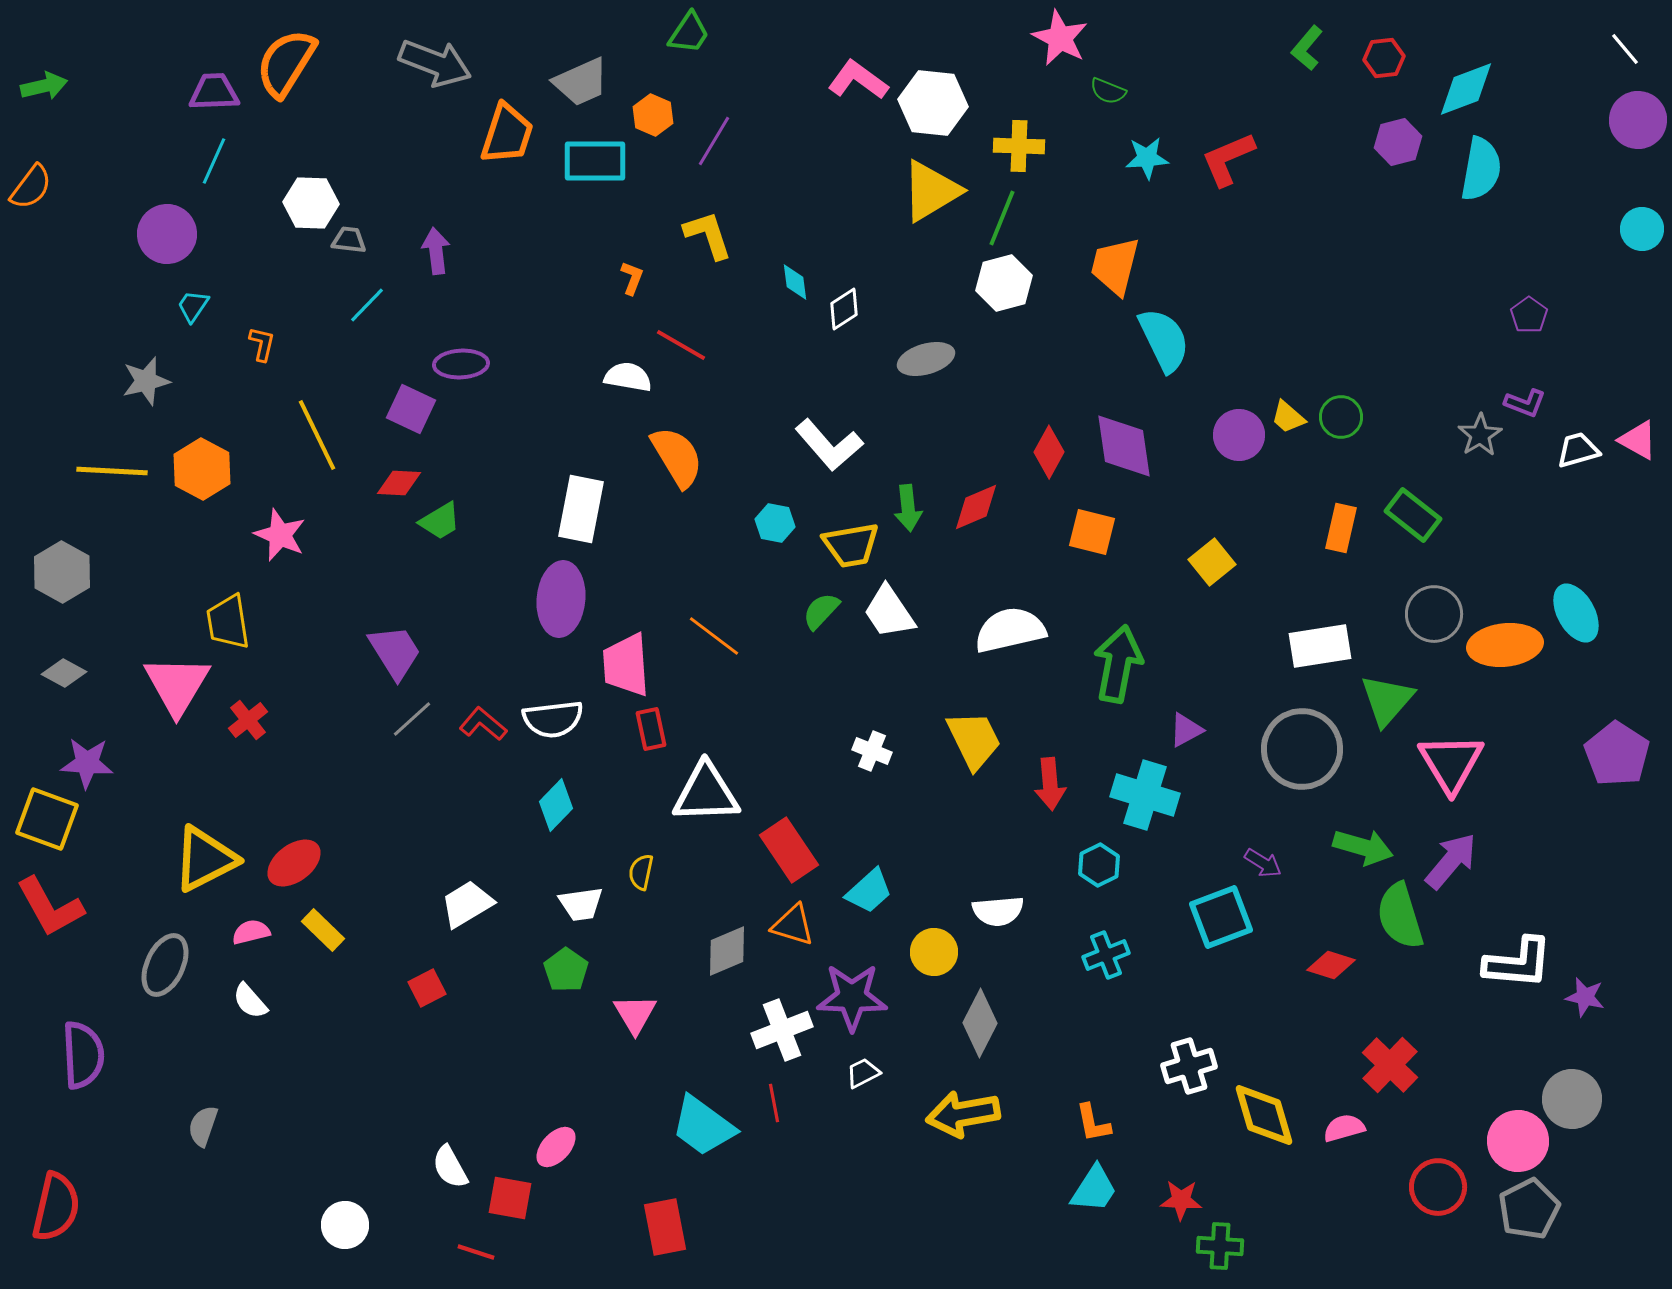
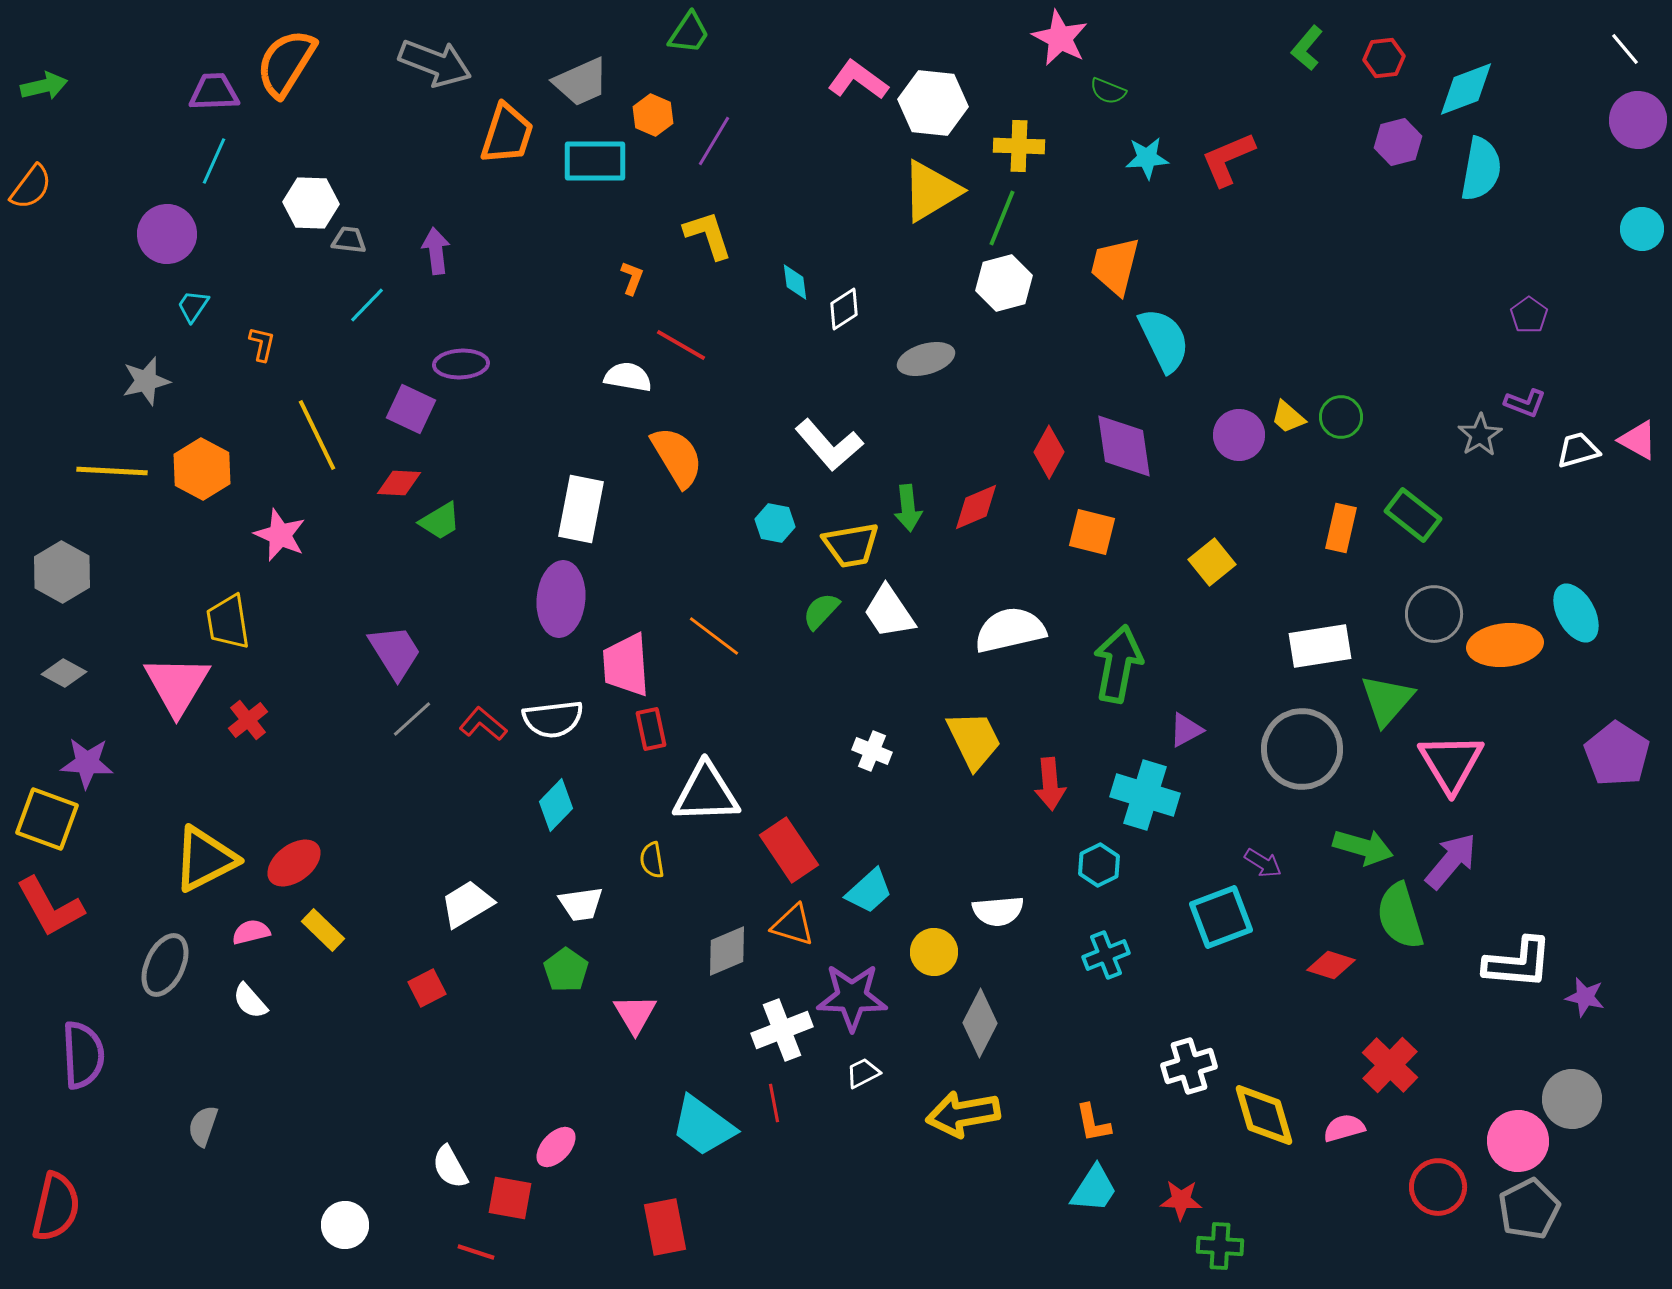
yellow semicircle at (641, 872): moved 11 px right, 12 px up; rotated 21 degrees counterclockwise
